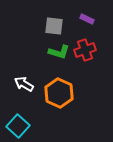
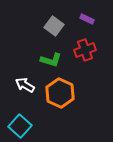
gray square: rotated 30 degrees clockwise
green L-shape: moved 8 px left, 8 px down
white arrow: moved 1 px right, 1 px down
orange hexagon: moved 1 px right
cyan square: moved 2 px right
